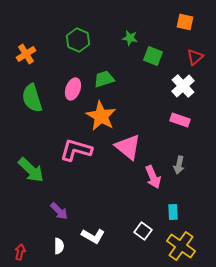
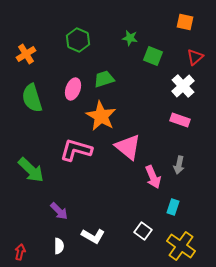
cyan rectangle: moved 5 px up; rotated 21 degrees clockwise
